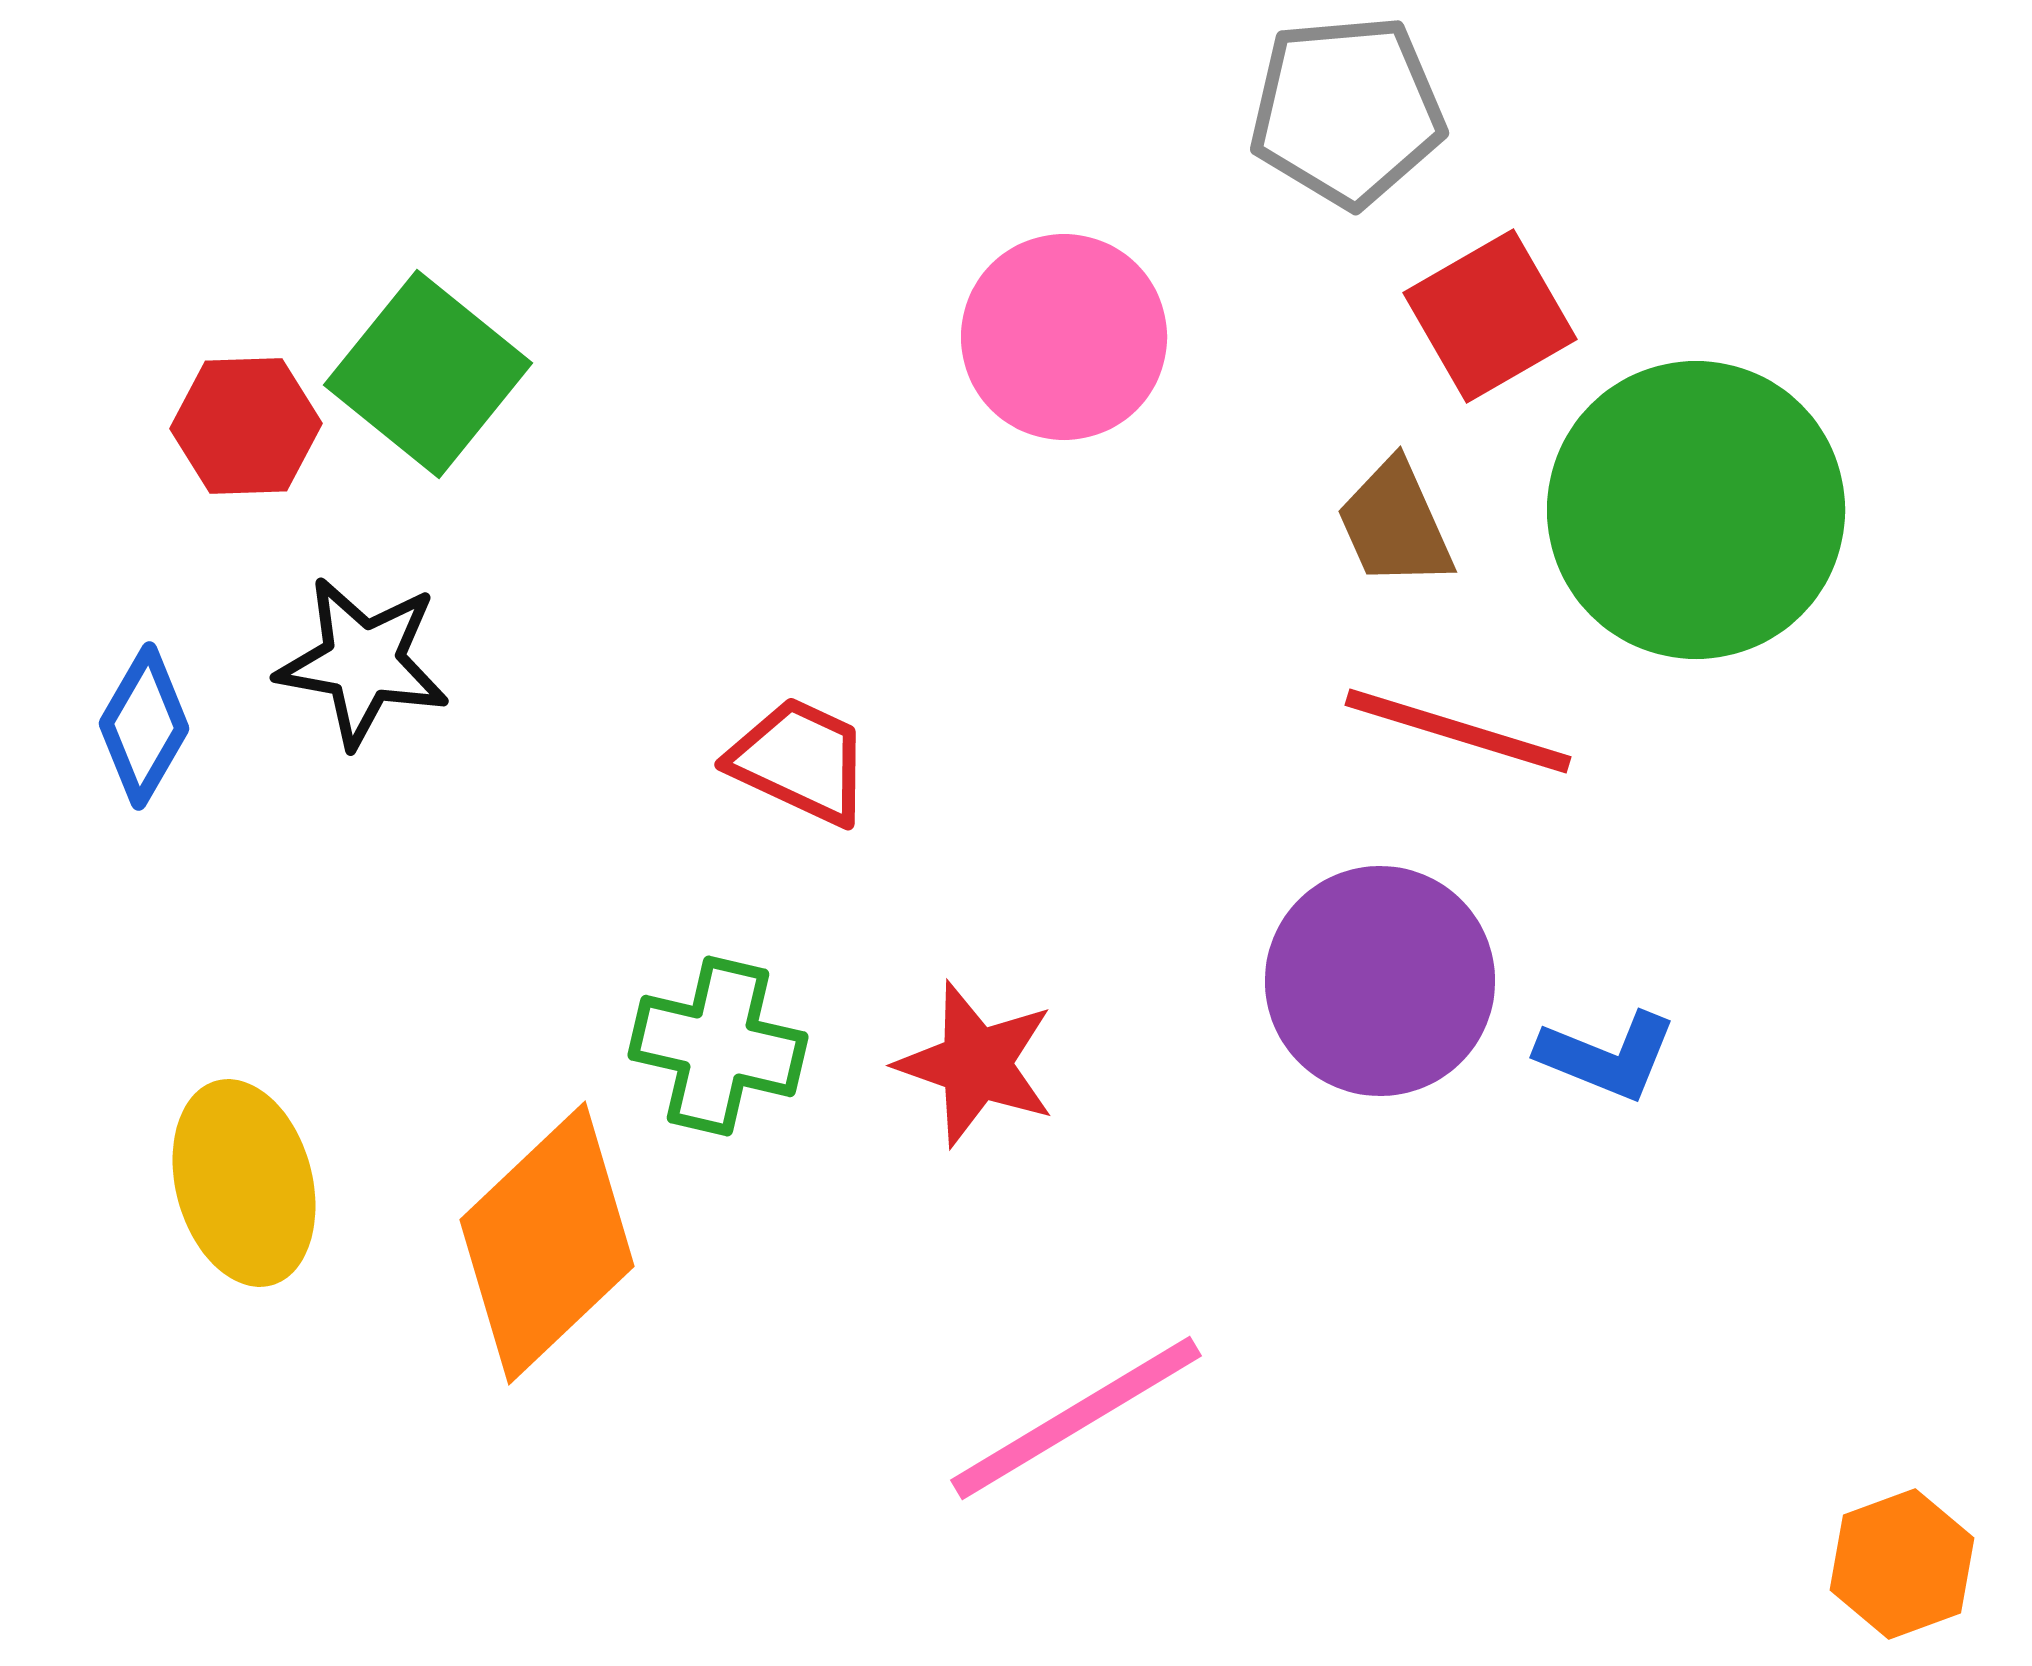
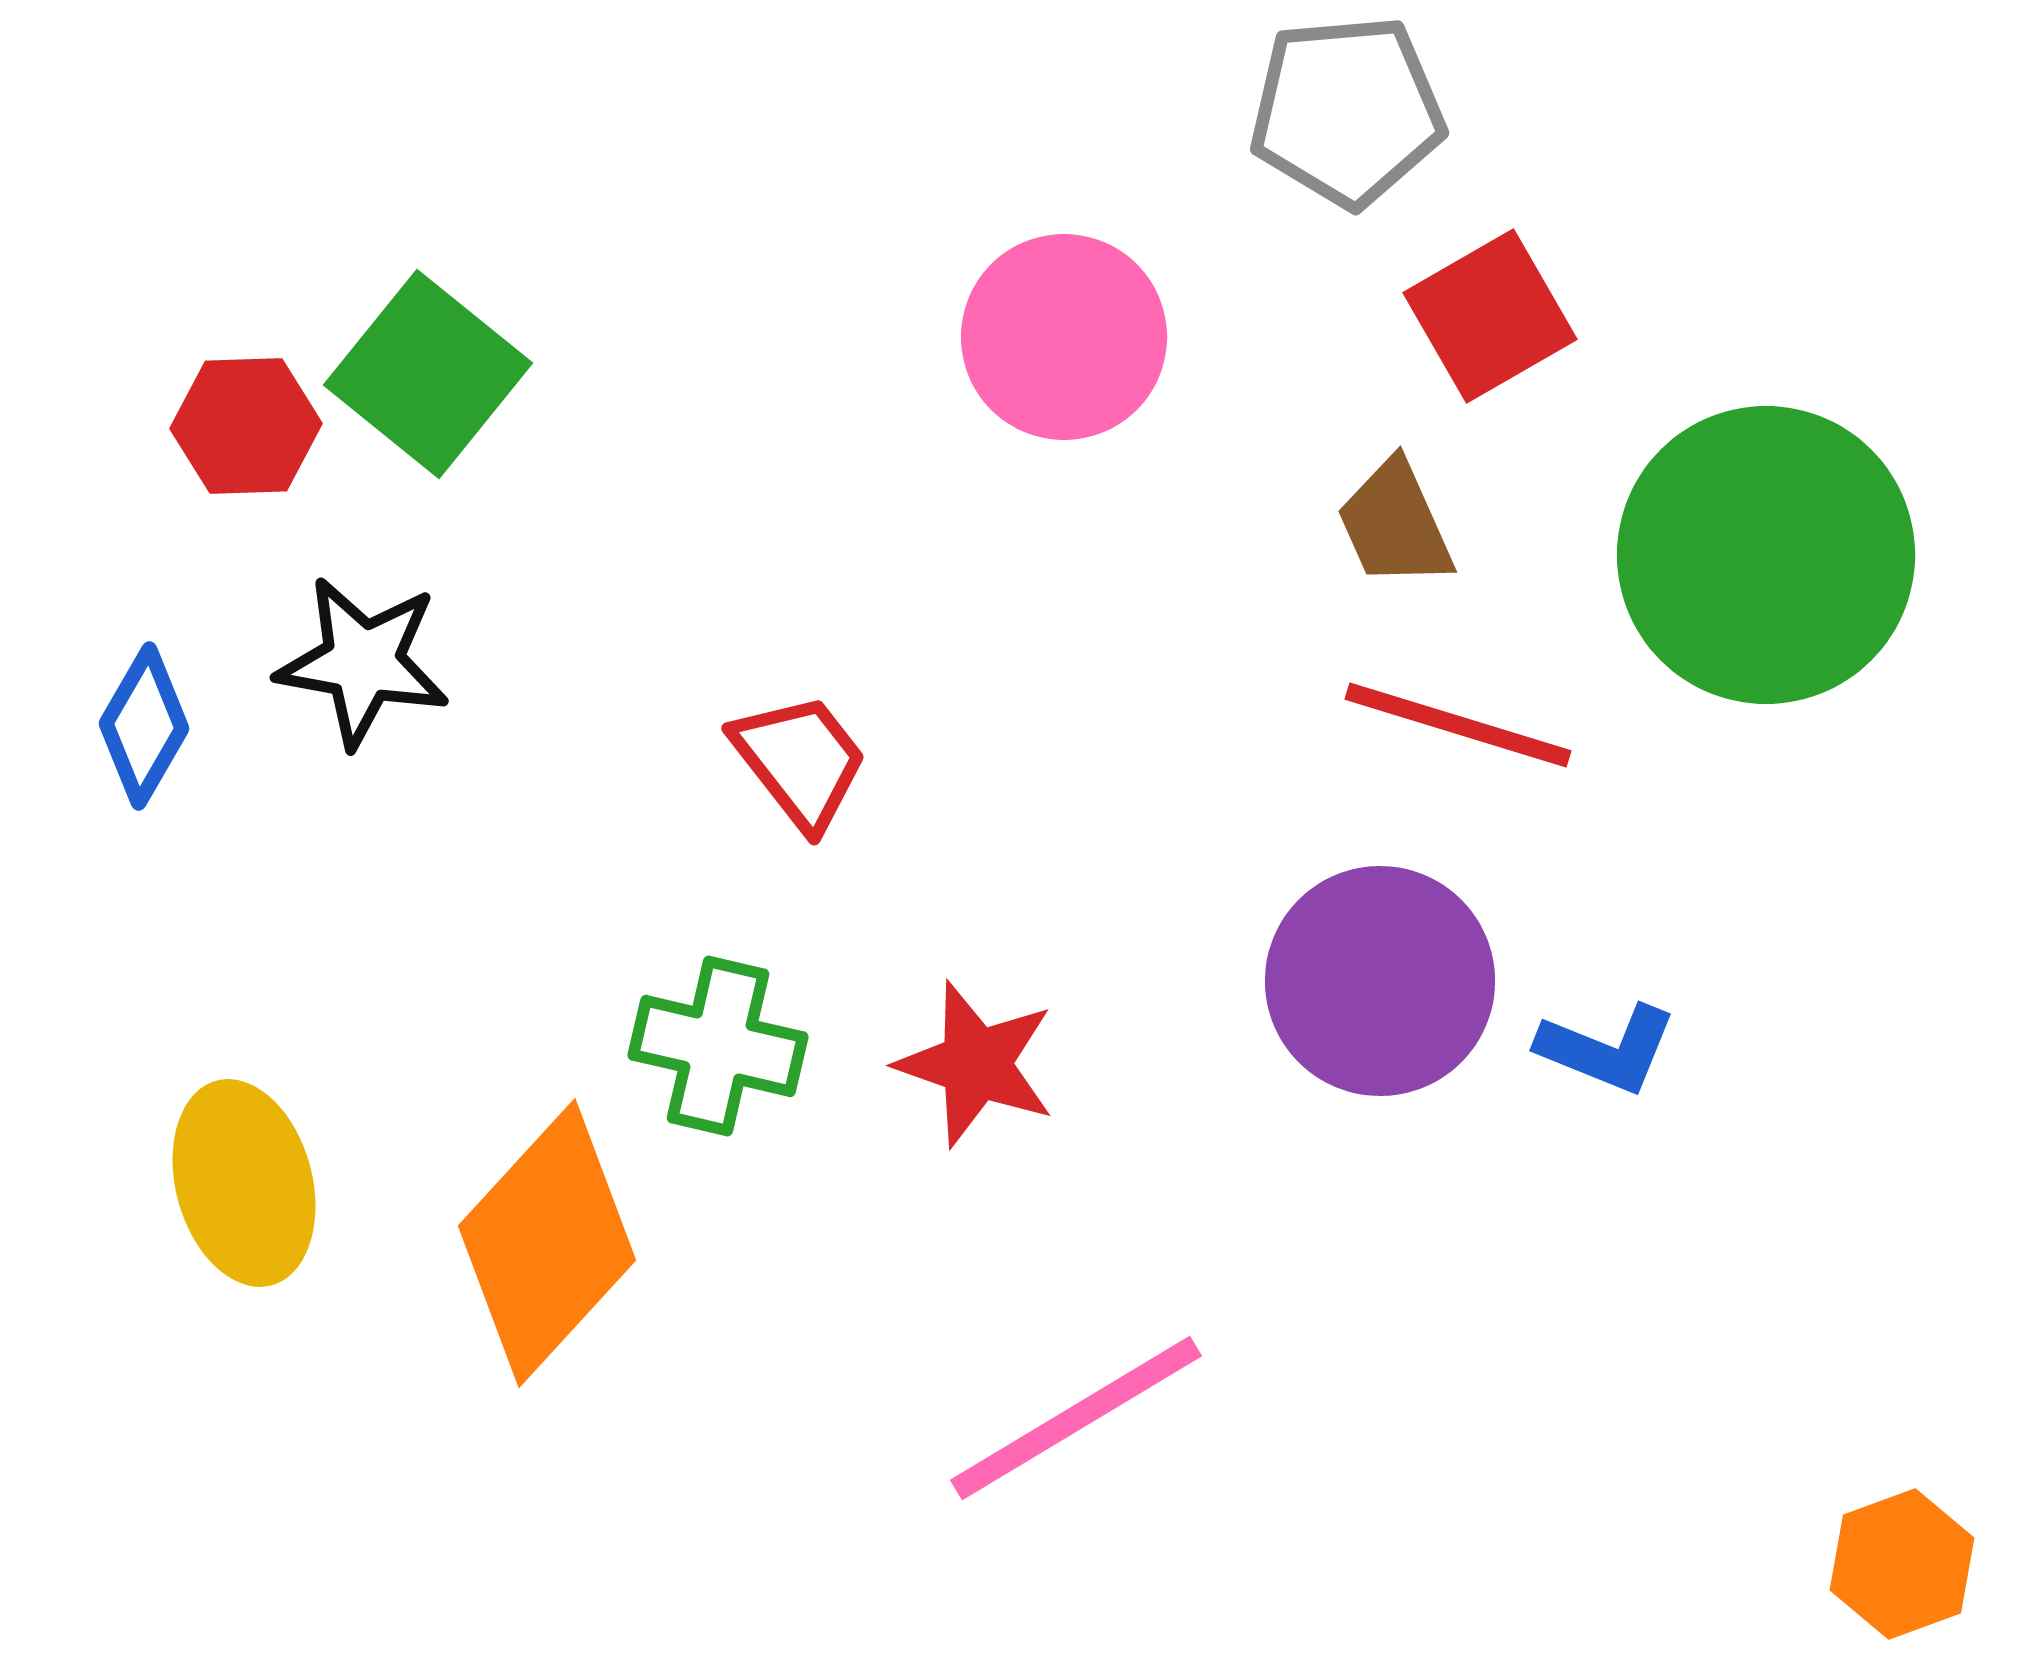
green circle: moved 70 px right, 45 px down
red line: moved 6 px up
red trapezoid: rotated 27 degrees clockwise
blue L-shape: moved 7 px up
orange diamond: rotated 4 degrees counterclockwise
